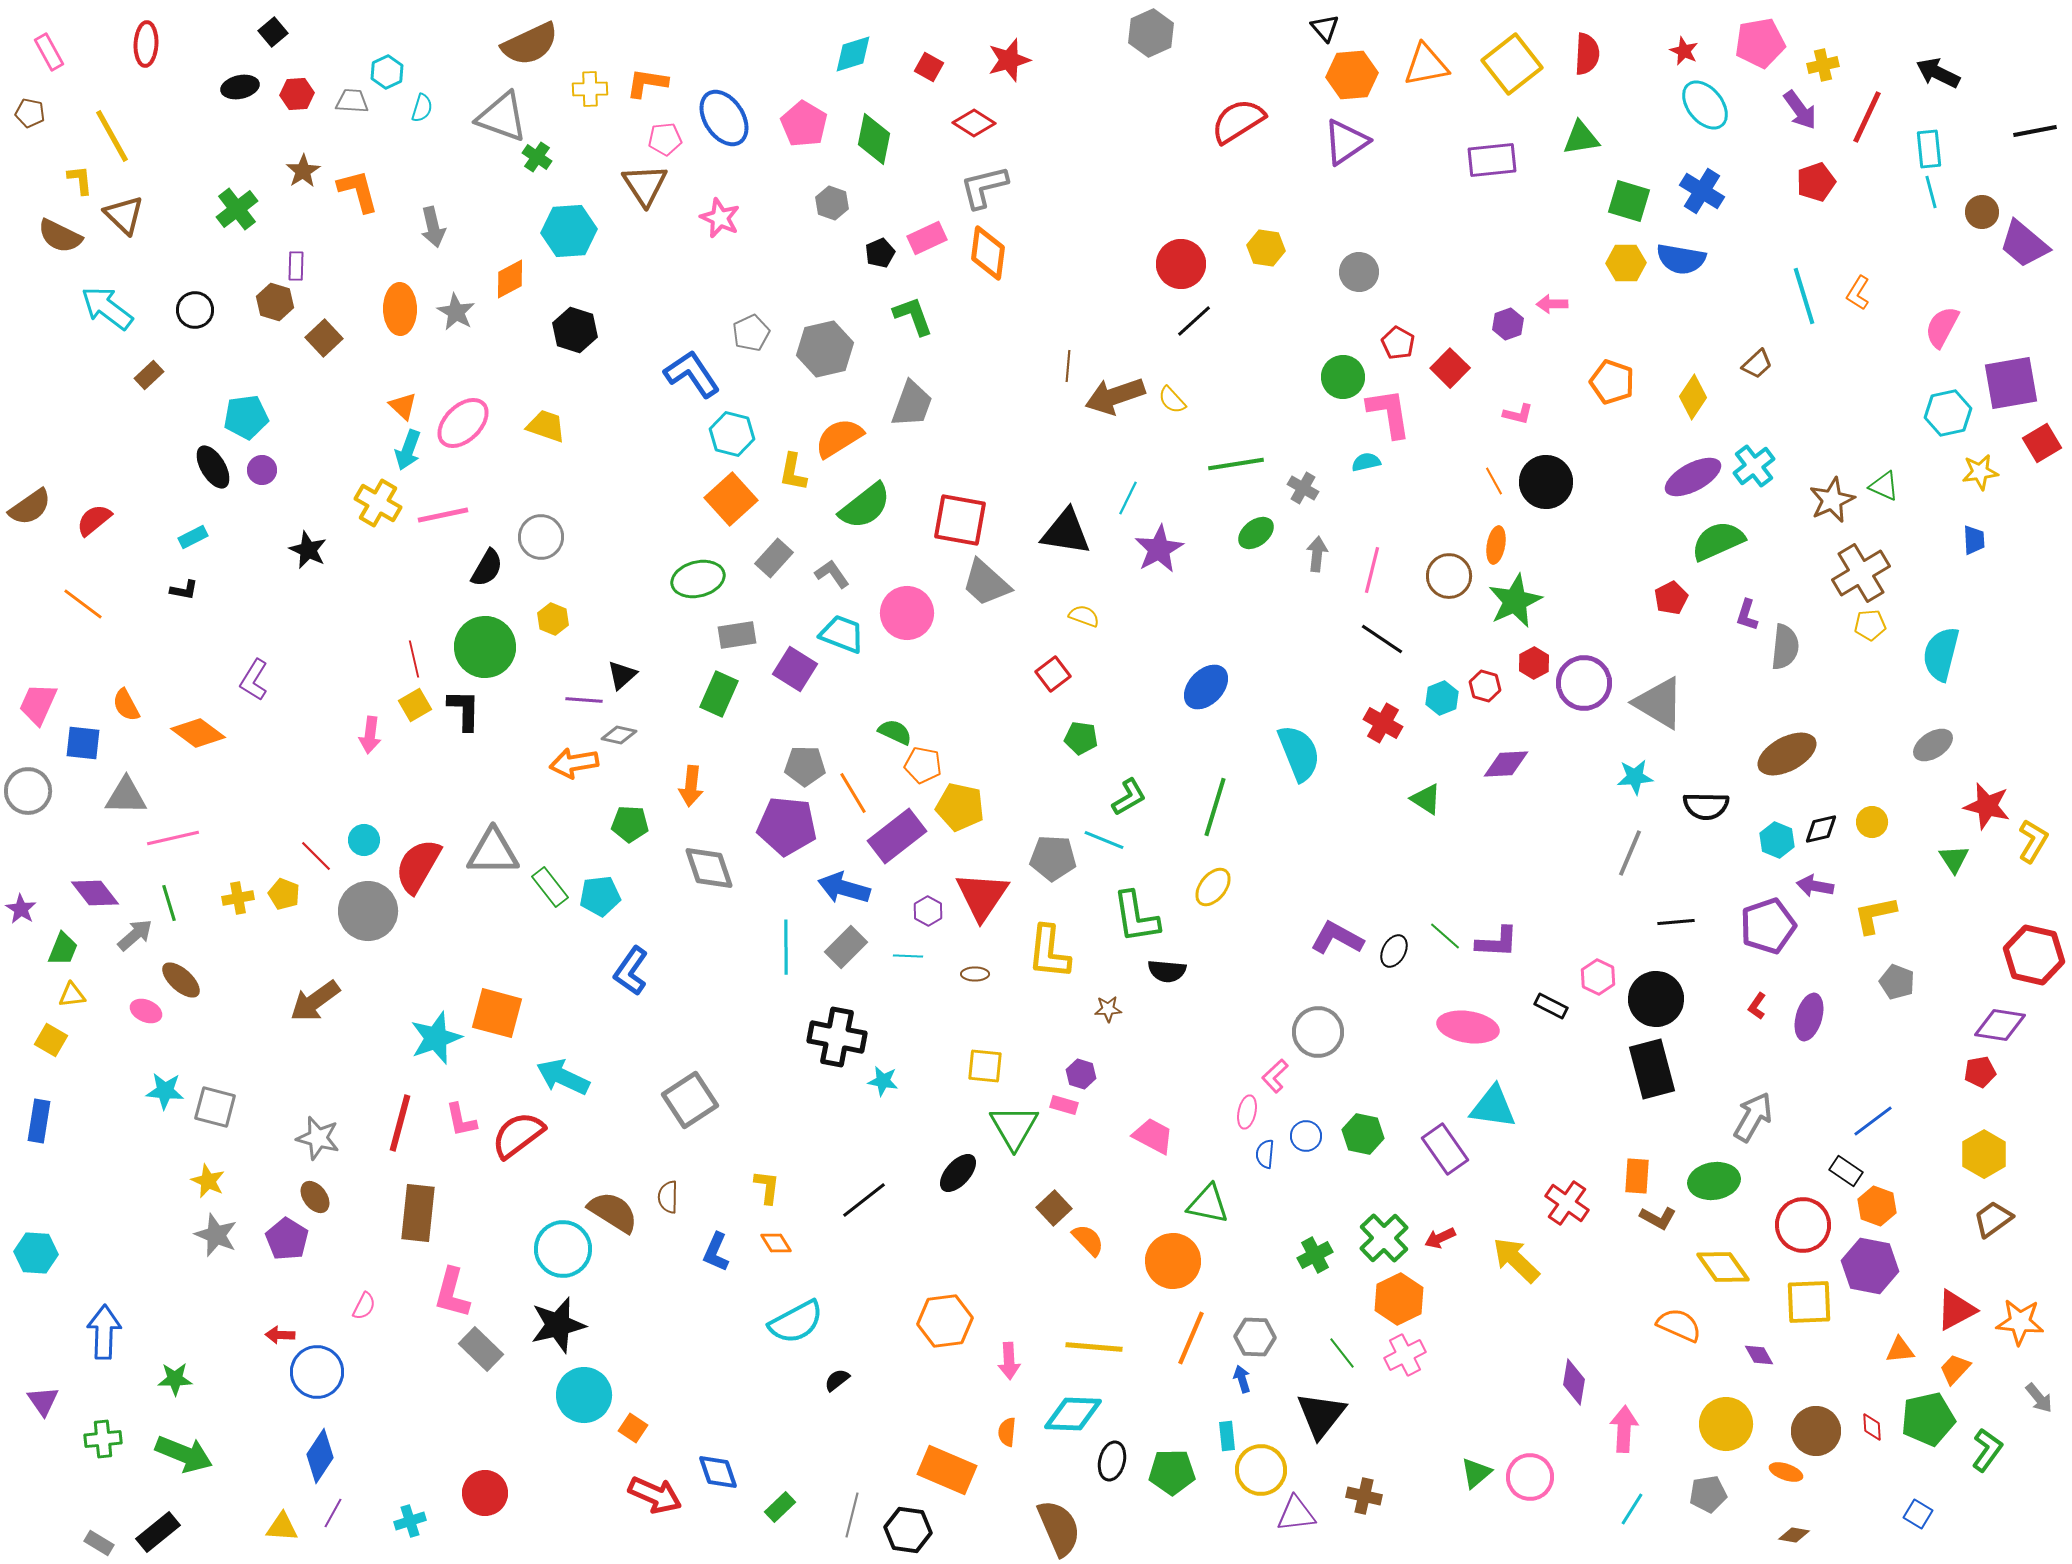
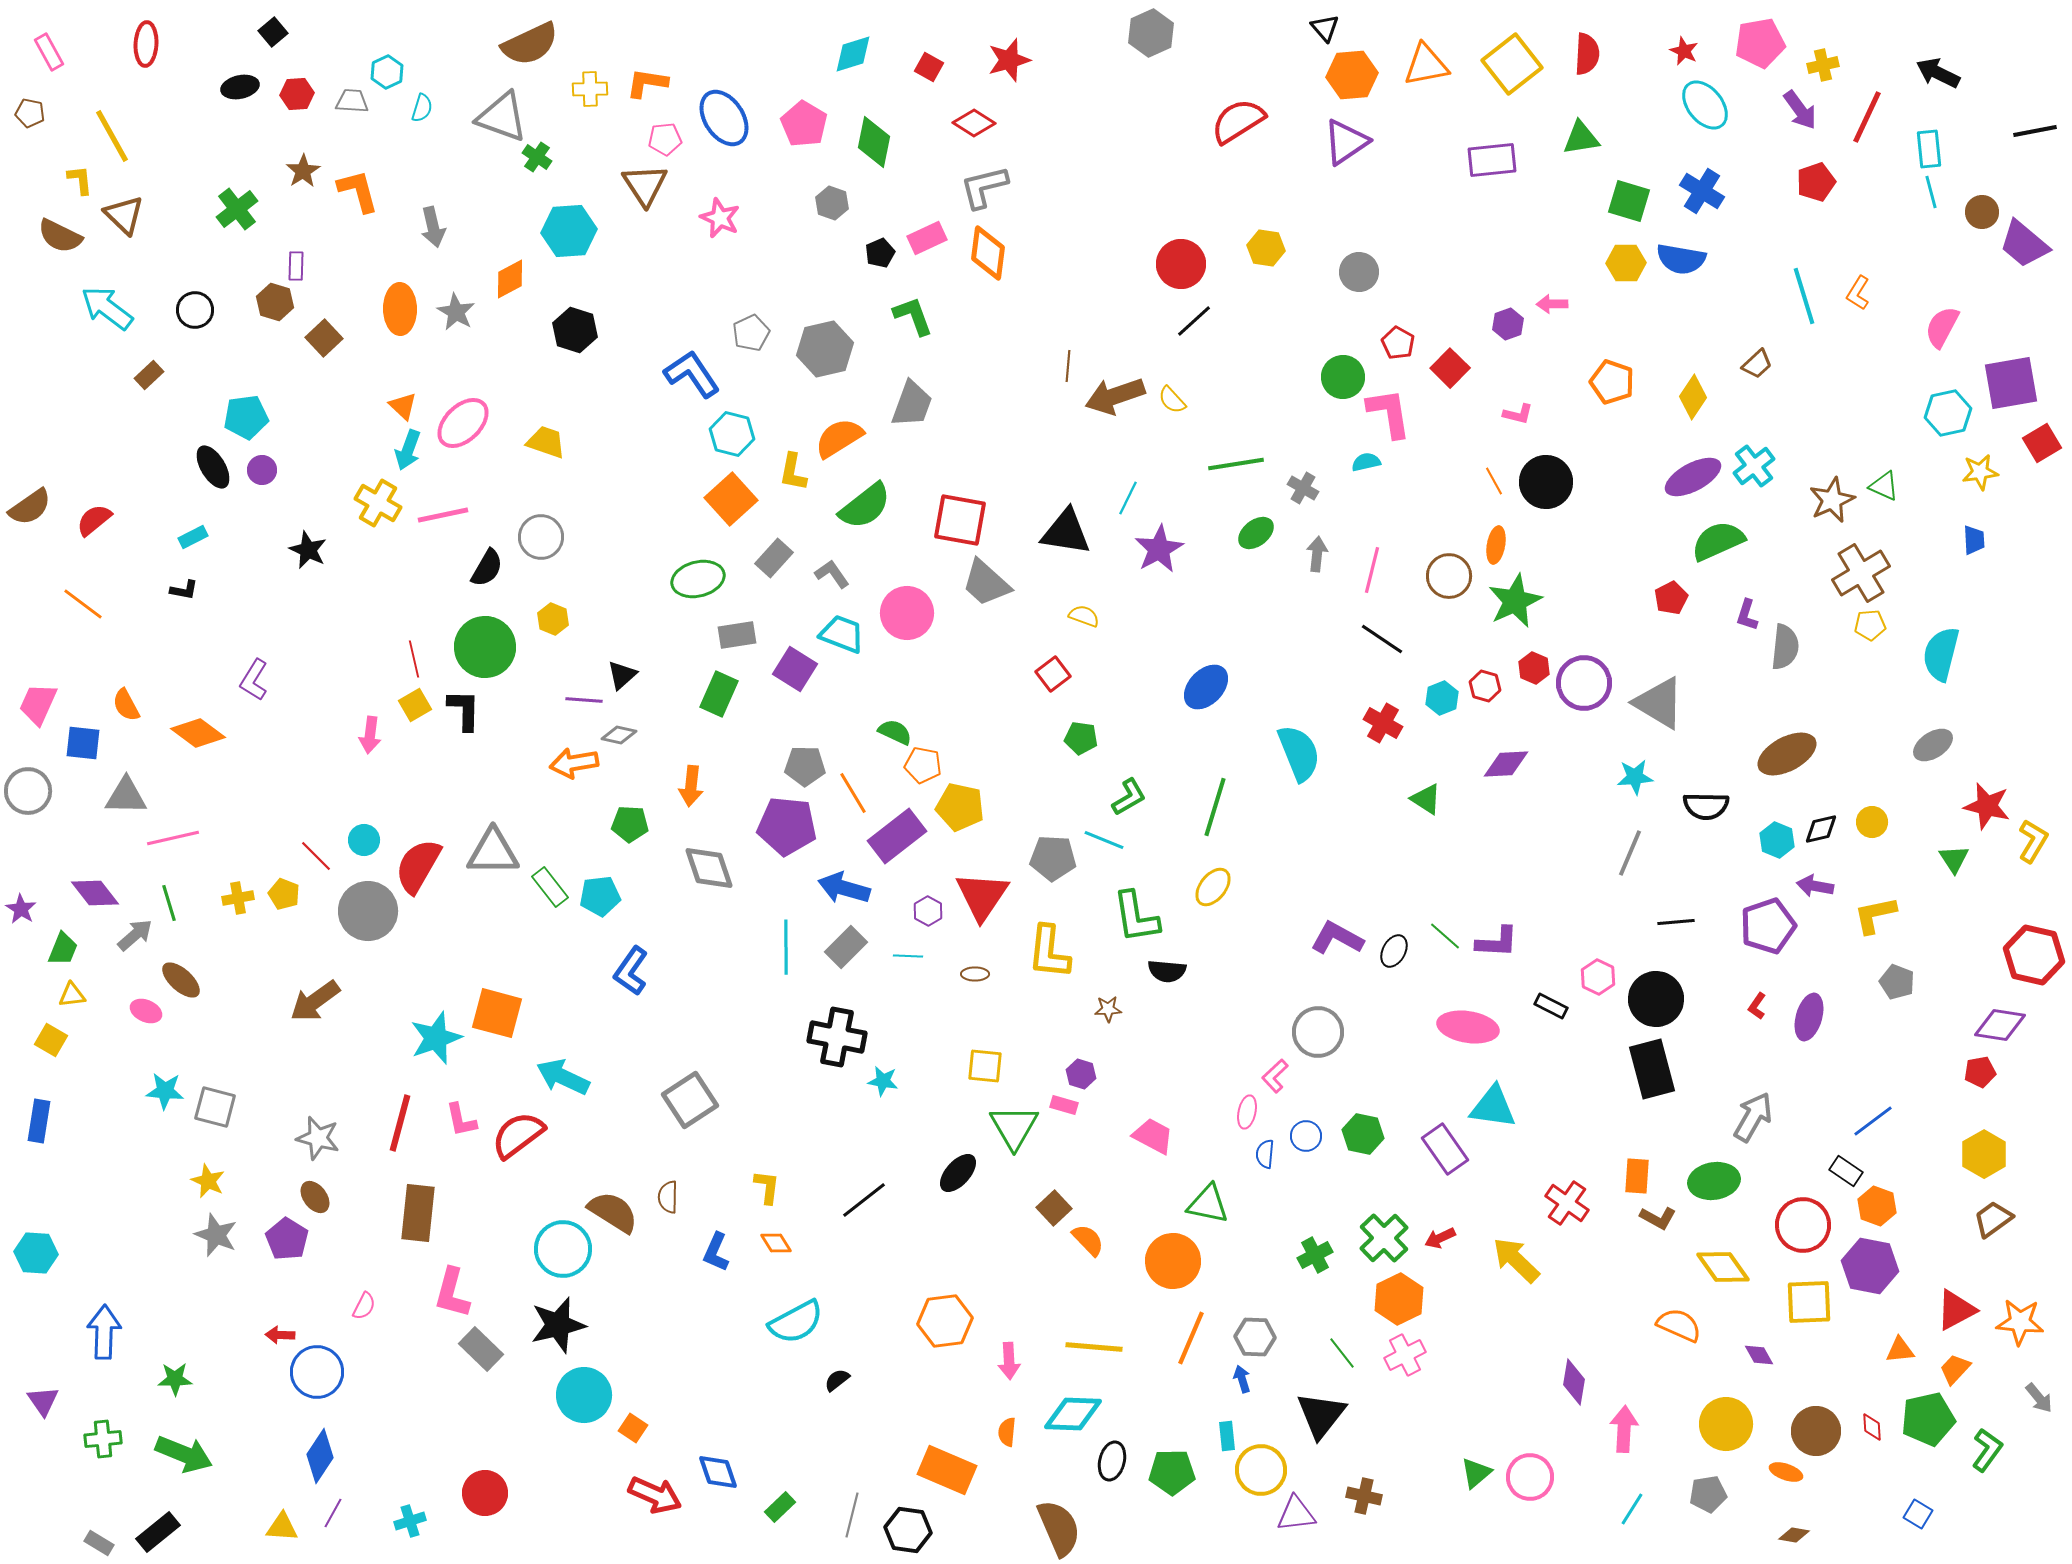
green diamond at (874, 139): moved 3 px down
yellow trapezoid at (546, 426): moved 16 px down
red hexagon at (1534, 663): moved 5 px down; rotated 8 degrees counterclockwise
